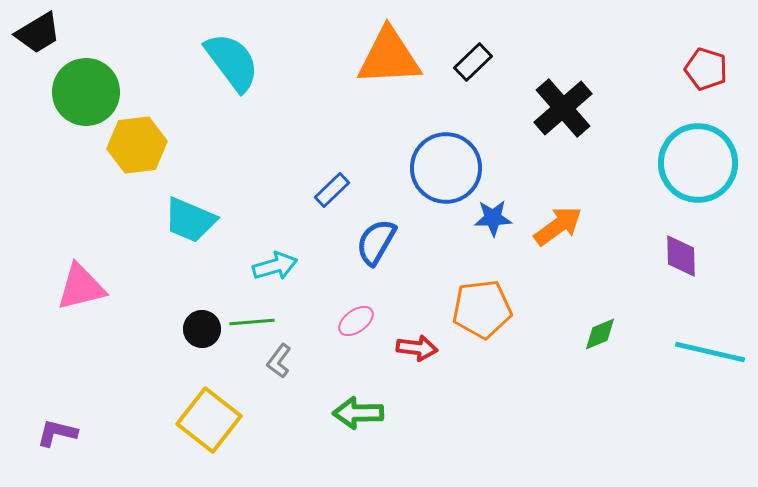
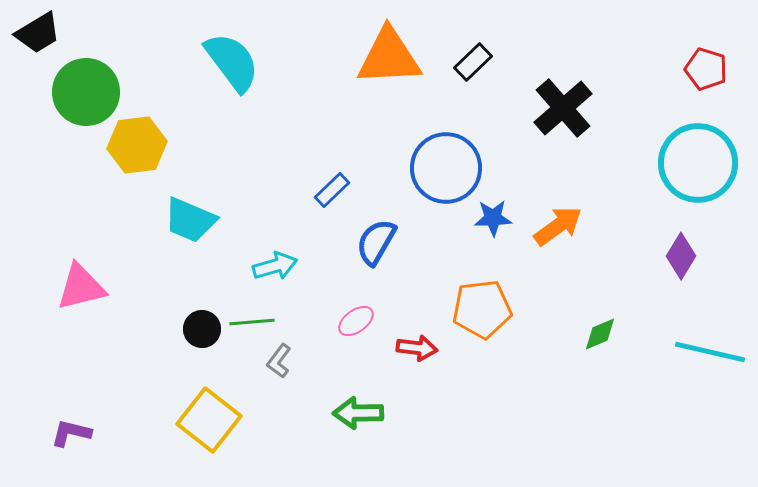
purple diamond: rotated 33 degrees clockwise
purple L-shape: moved 14 px right
